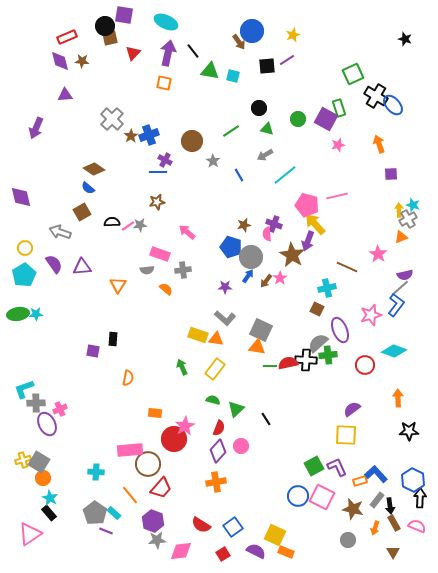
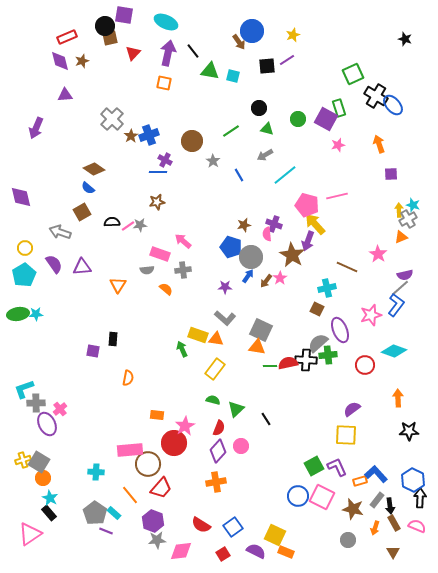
brown star at (82, 61): rotated 24 degrees counterclockwise
pink arrow at (187, 232): moved 4 px left, 9 px down
green arrow at (182, 367): moved 18 px up
pink cross at (60, 409): rotated 16 degrees counterclockwise
orange rectangle at (155, 413): moved 2 px right, 2 px down
red circle at (174, 439): moved 4 px down
